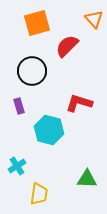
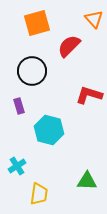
red semicircle: moved 2 px right
red L-shape: moved 10 px right, 8 px up
green triangle: moved 2 px down
